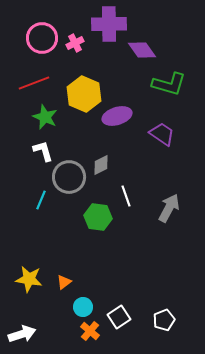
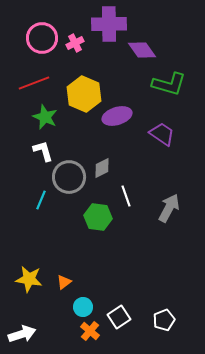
gray diamond: moved 1 px right, 3 px down
